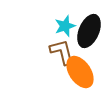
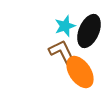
brown L-shape: rotated 12 degrees counterclockwise
